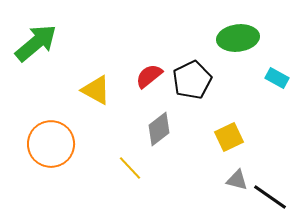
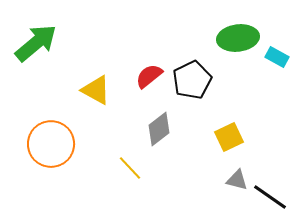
cyan rectangle: moved 21 px up
